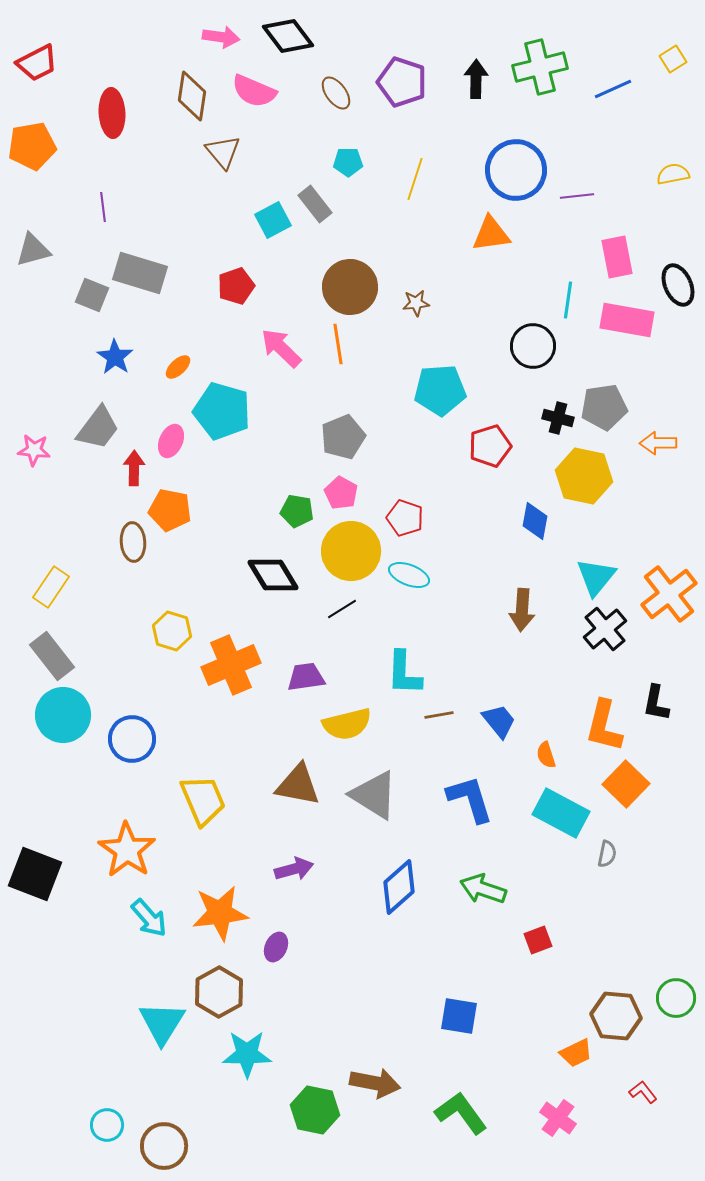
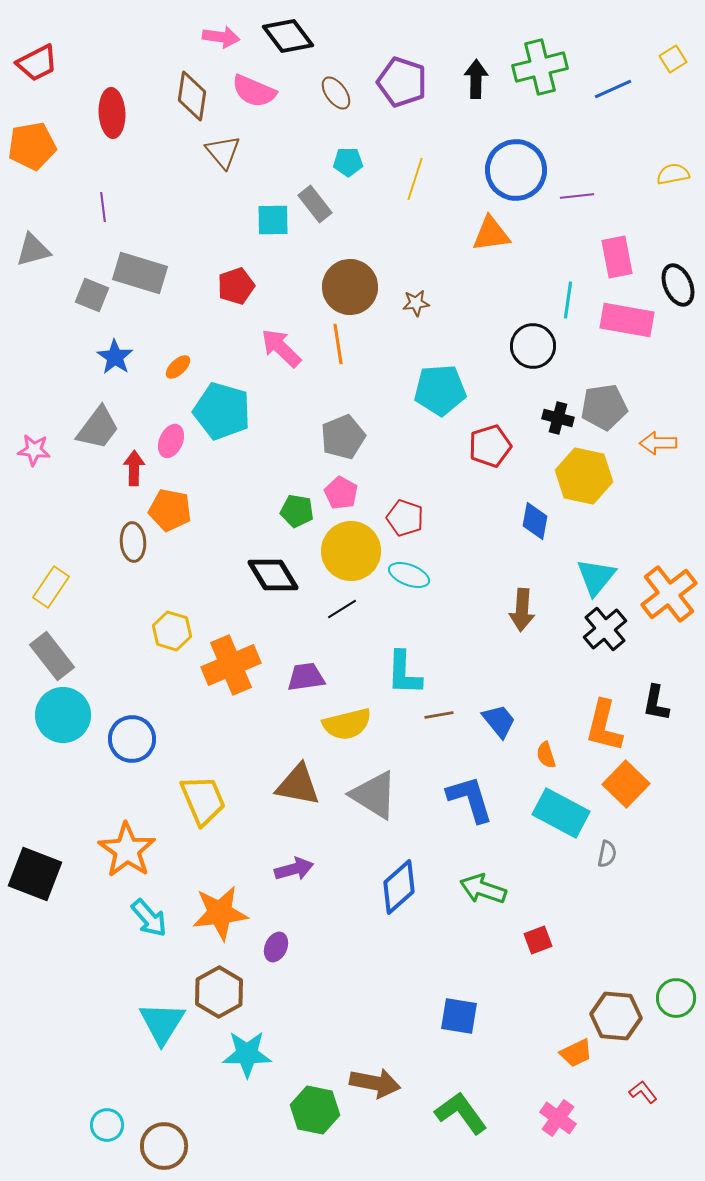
cyan square at (273, 220): rotated 27 degrees clockwise
